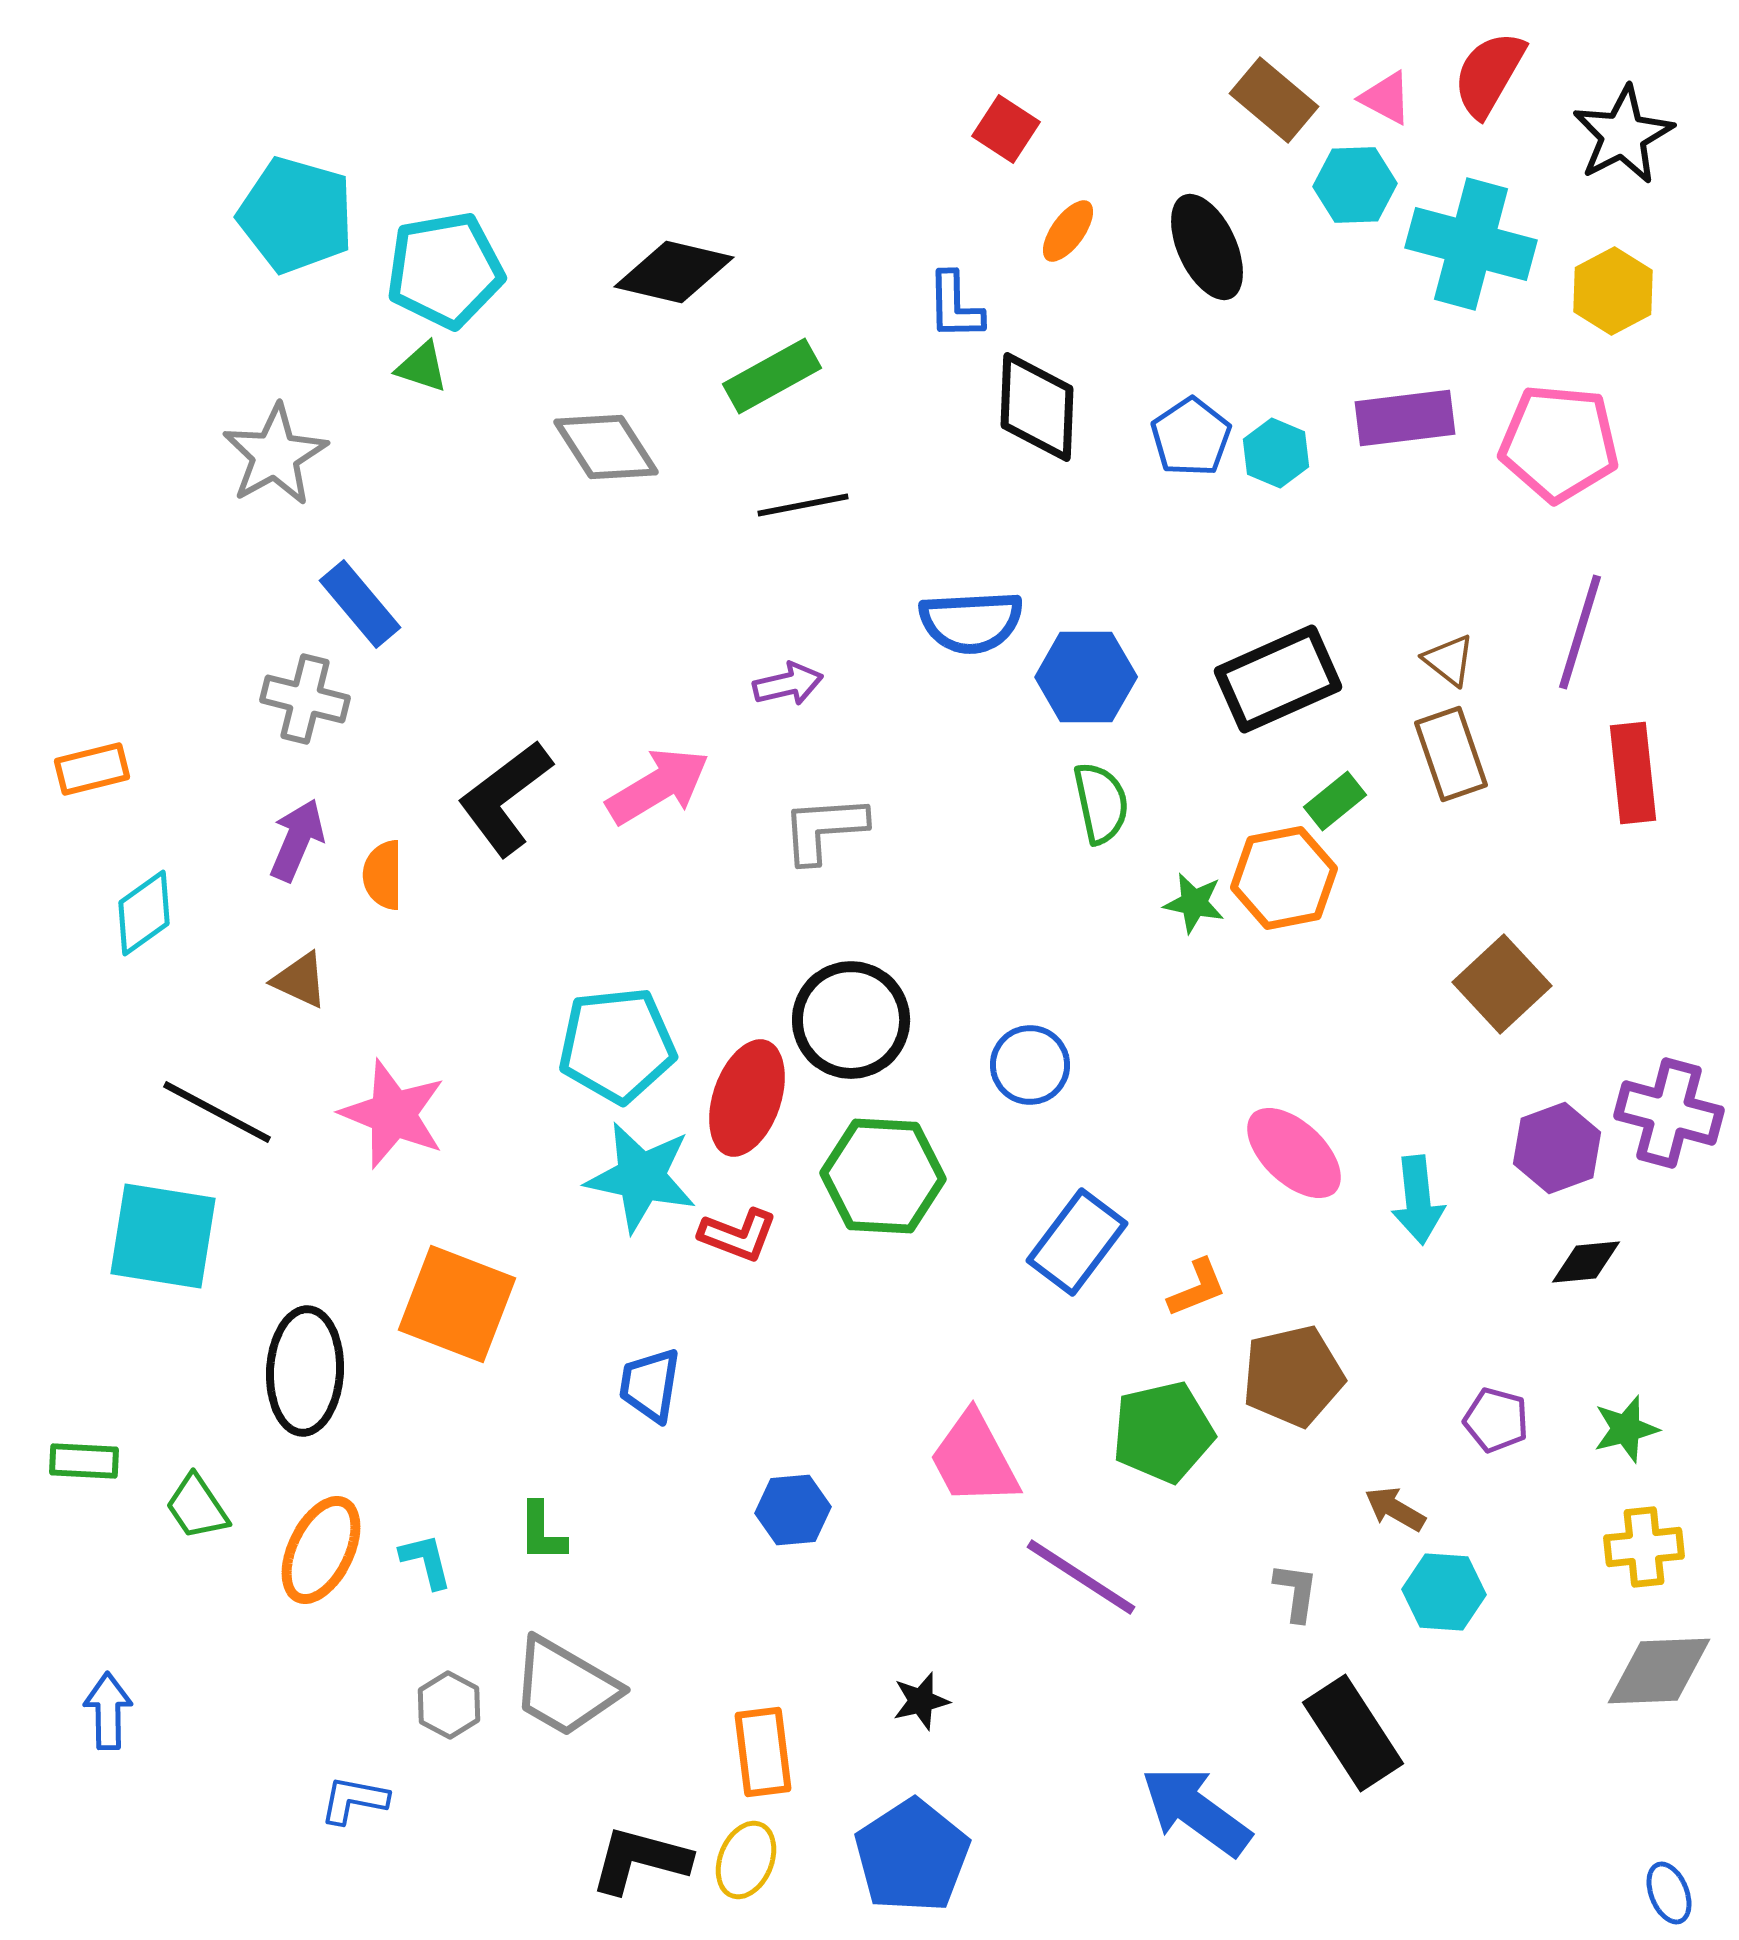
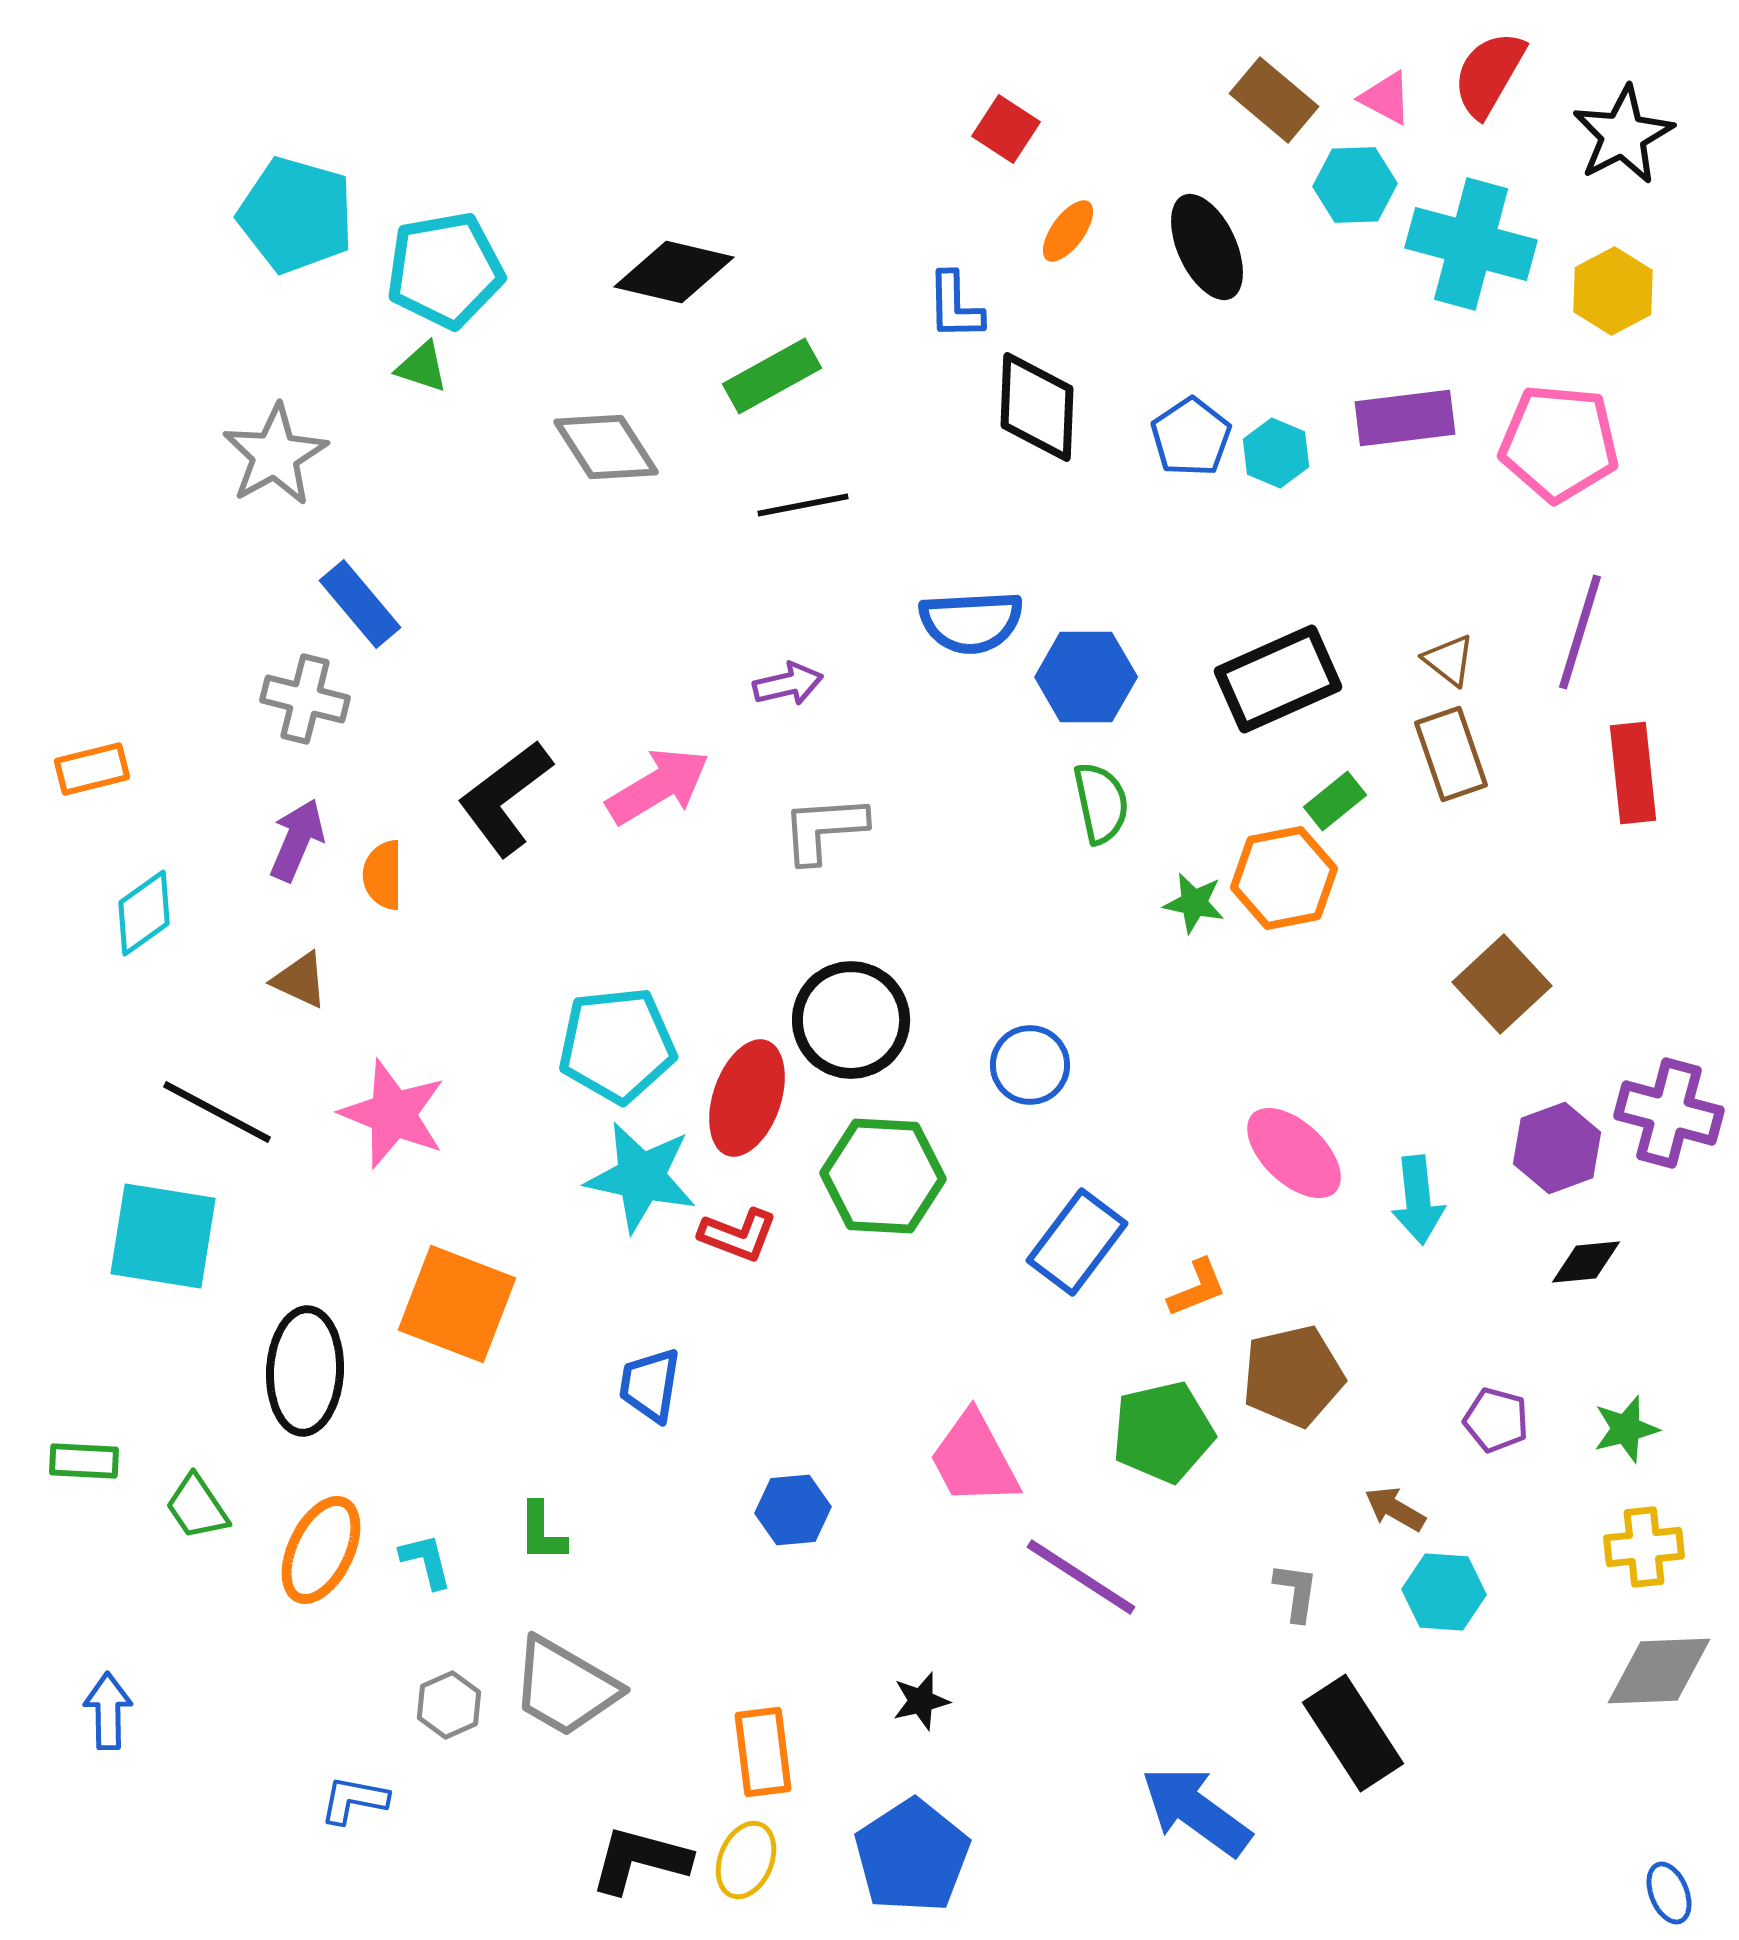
gray hexagon at (449, 1705): rotated 8 degrees clockwise
